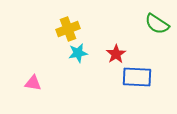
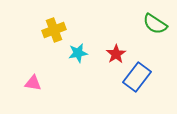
green semicircle: moved 2 px left
yellow cross: moved 14 px left, 1 px down
blue rectangle: rotated 56 degrees counterclockwise
